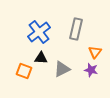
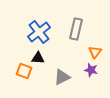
black triangle: moved 3 px left
gray triangle: moved 8 px down
